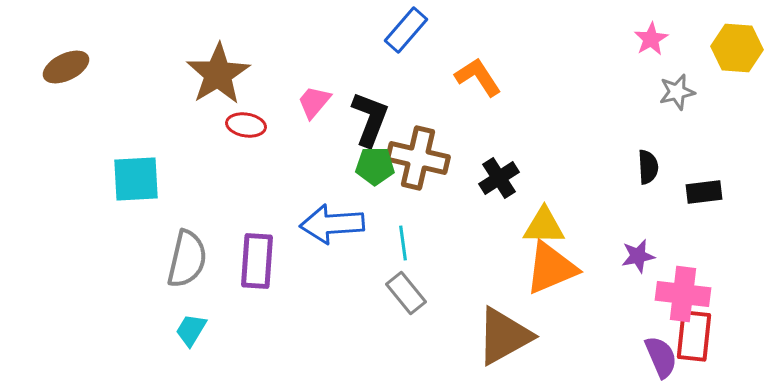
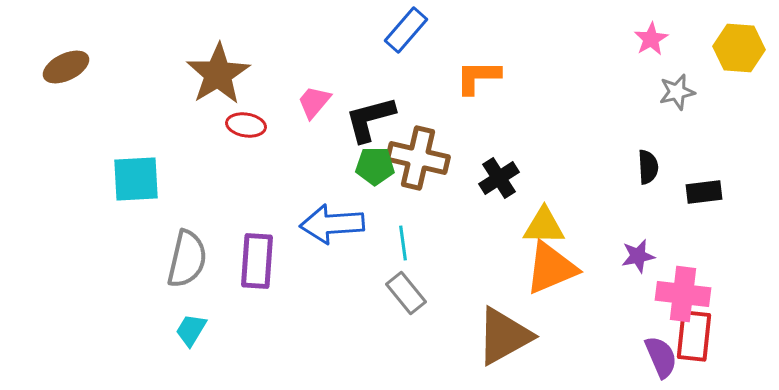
yellow hexagon: moved 2 px right
orange L-shape: rotated 57 degrees counterclockwise
black L-shape: rotated 126 degrees counterclockwise
